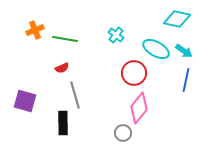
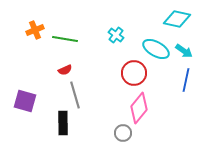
red semicircle: moved 3 px right, 2 px down
